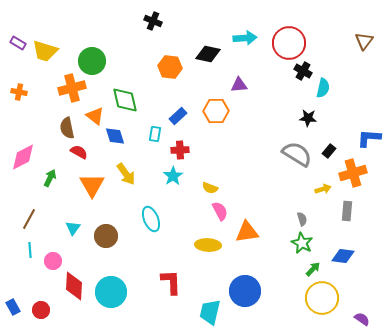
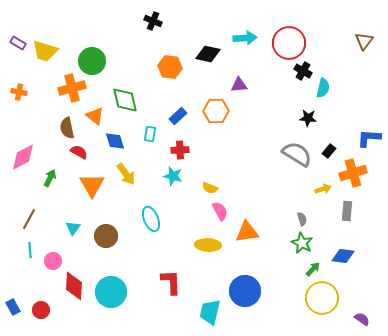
cyan rectangle at (155, 134): moved 5 px left
blue diamond at (115, 136): moved 5 px down
cyan star at (173, 176): rotated 24 degrees counterclockwise
